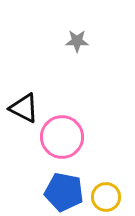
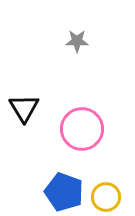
black triangle: rotated 32 degrees clockwise
pink circle: moved 20 px right, 8 px up
blue pentagon: rotated 9 degrees clockwise
